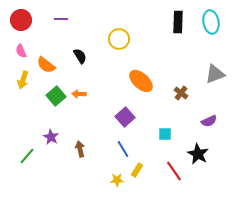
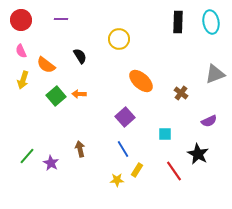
purple star: moved 26 px down
